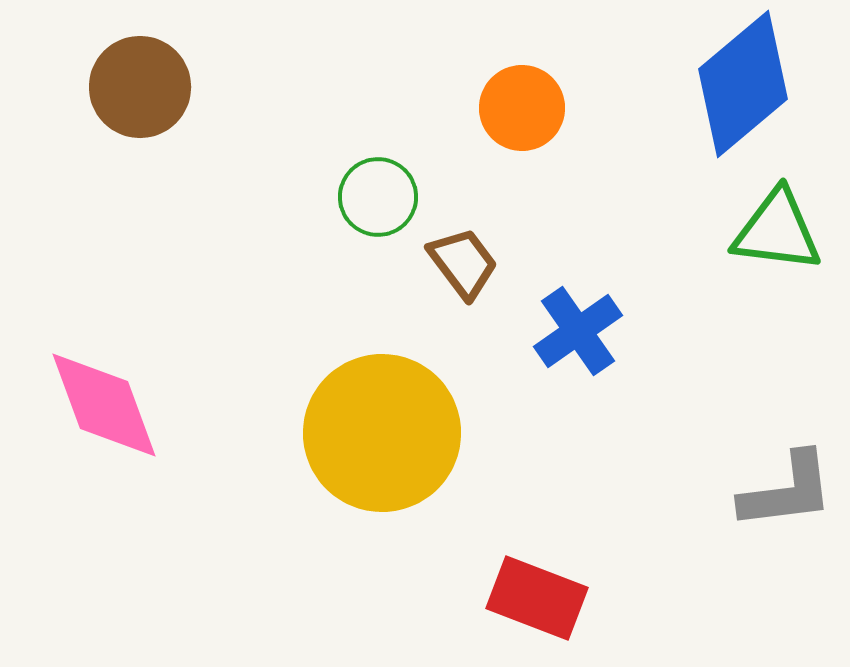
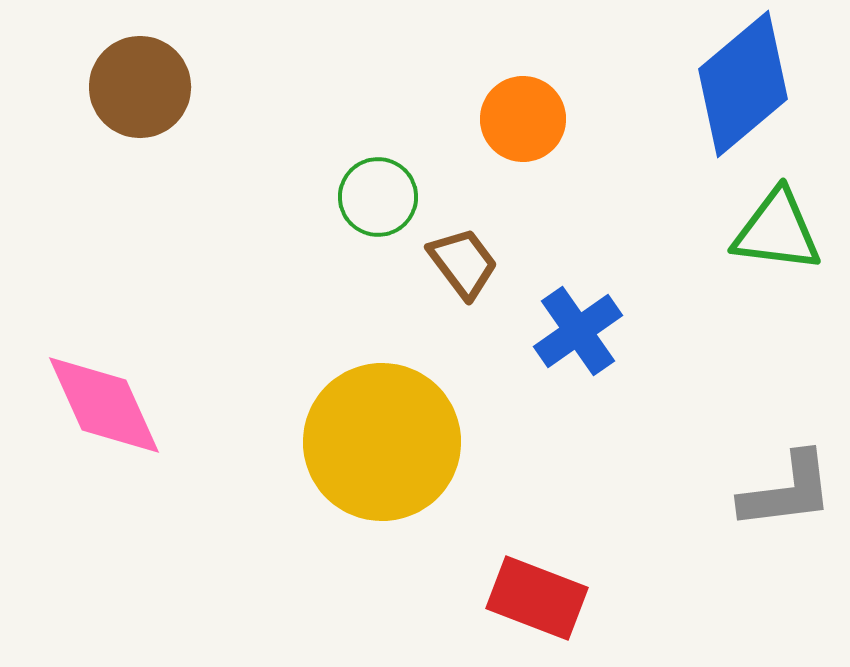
orange circle: moved 1 px right, 11 px down
pink diamond: rotated 4 degrees counterclockwise
yellow circle: moved 9 px down
